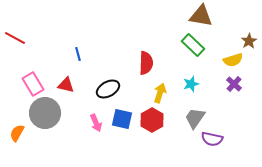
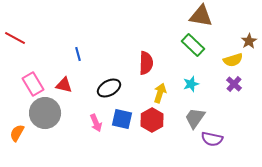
red triangle: moved 2 px left
black ellipse: moved 1 px right, 1 px up
